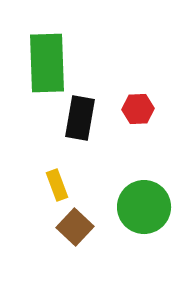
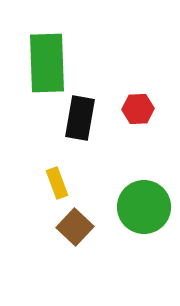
yellow rectangle: moved 2 px up
